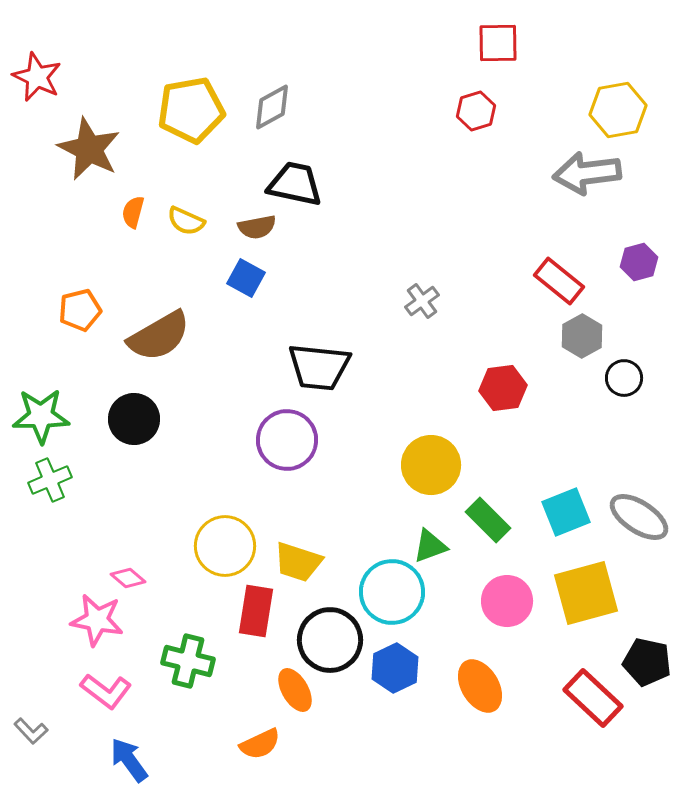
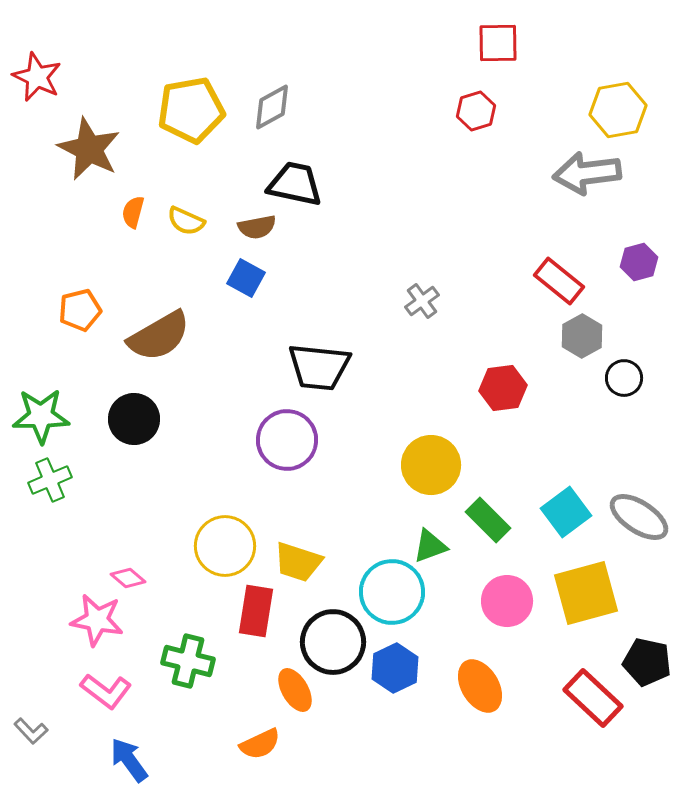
cyan square at (566, 512): rotated 15 degrees counterclockwise
black circle at (330, 640): moved 3 px right, 2 px down
